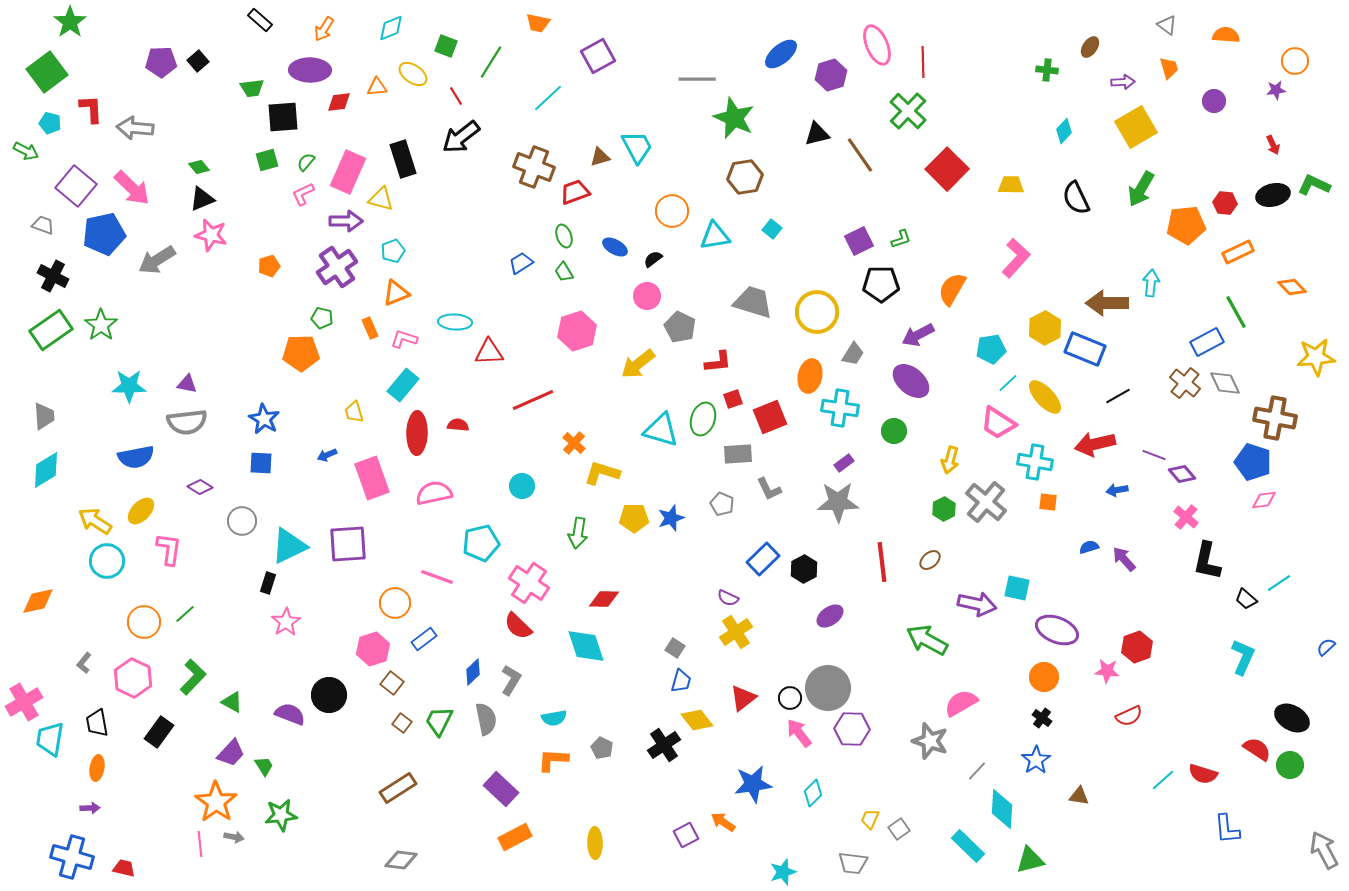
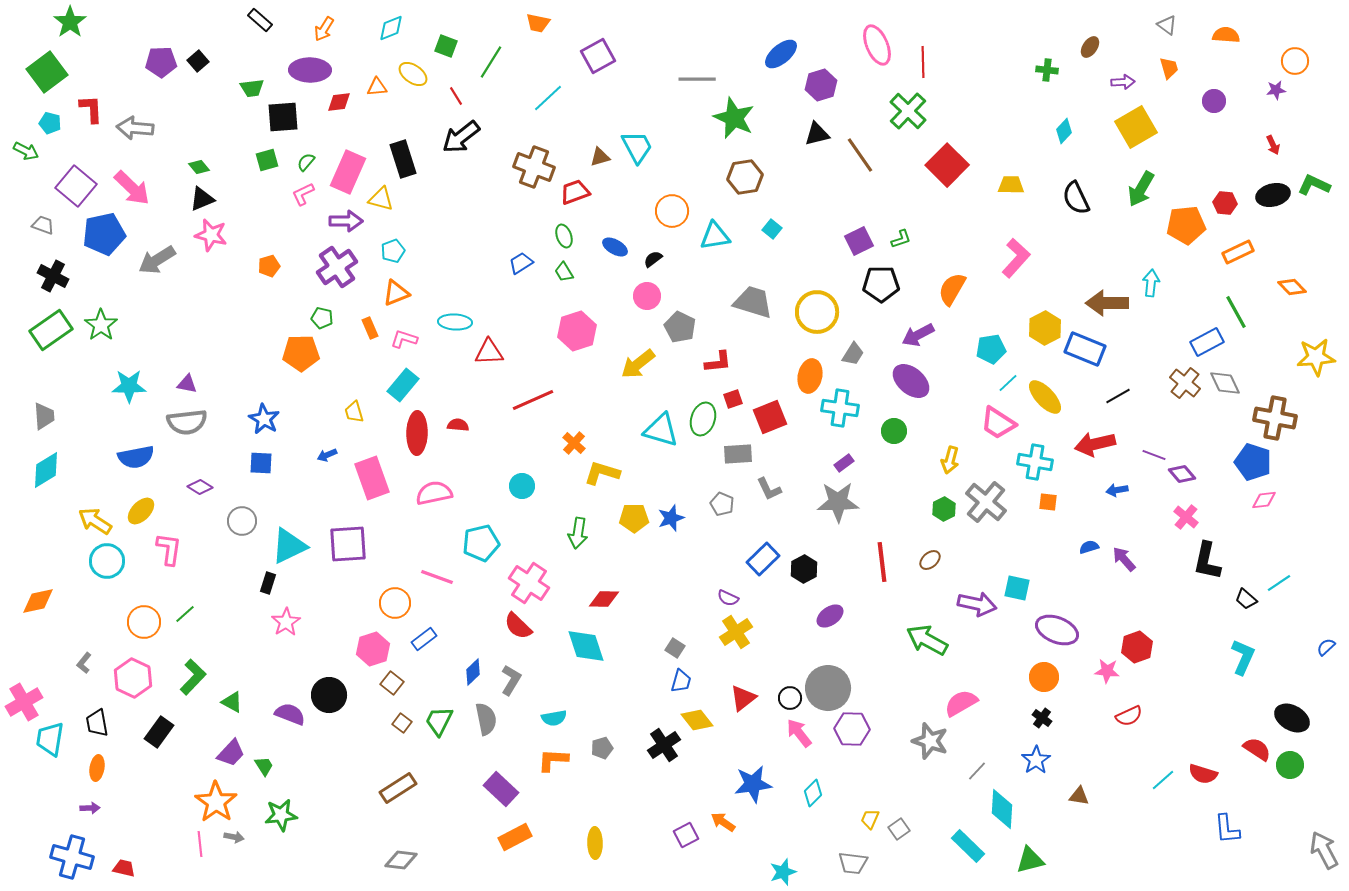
purple hexagon at (831, 75): moved 10 px left, 10 px down
red square at (947, 169): moved 4 px up
gray pentagon at (602, 748): rotated 30 degrees clockwise
